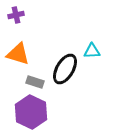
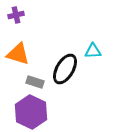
cyan triangle: moved 1 px right
